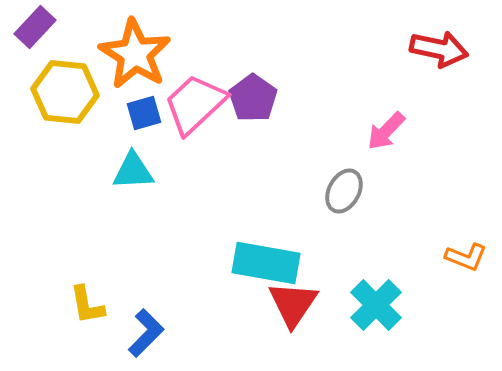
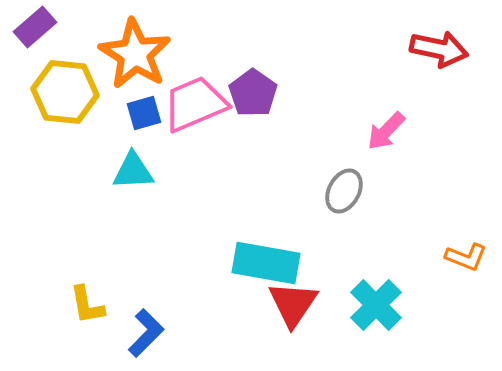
purple rectangle: rotated 6 degrees clockwise
purple pentagon: moved 5 px up
pink trapezoid: rotated 20 degrees clockwise
